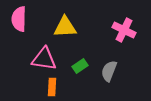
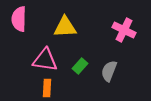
pink triangle: moved 1 px right, 1 px down
green rectangle: rotated 14 degrees counterclockwise
orange rectangle: moved 5 px left, 1 px down
